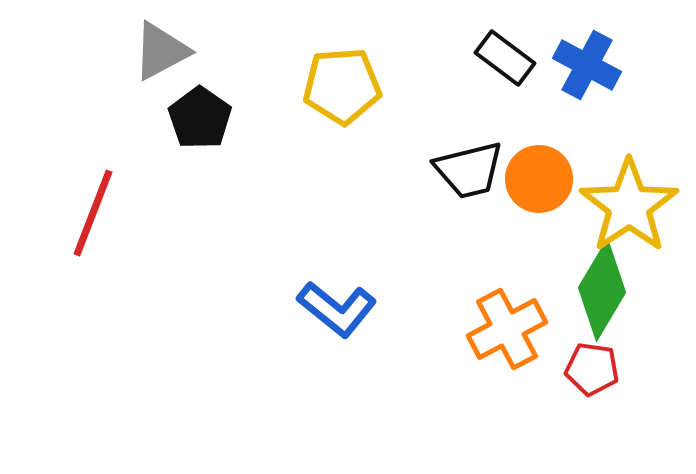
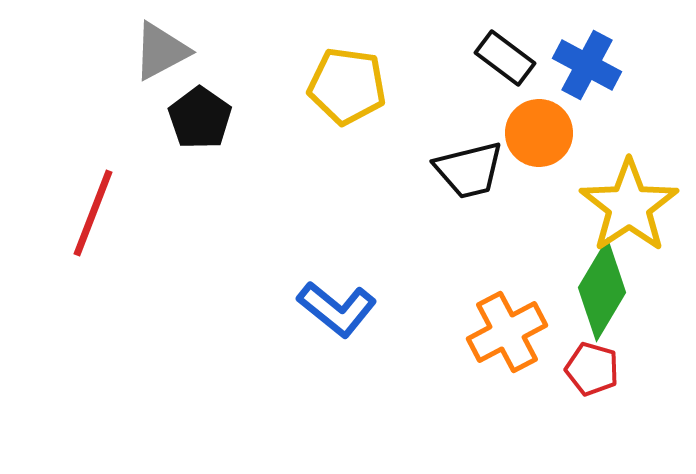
yellow pentagon: moved 5 px right; rotated 12 degrees clockwise
orange circle: moved 46 px up
orange cross: moved 3 px down
red pentagon: rotated 8 degrees clockwise
